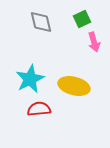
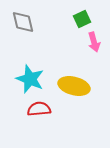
gray diamond: moved 18 px left
cyan star: rotated 24 degrees counterclockwise
